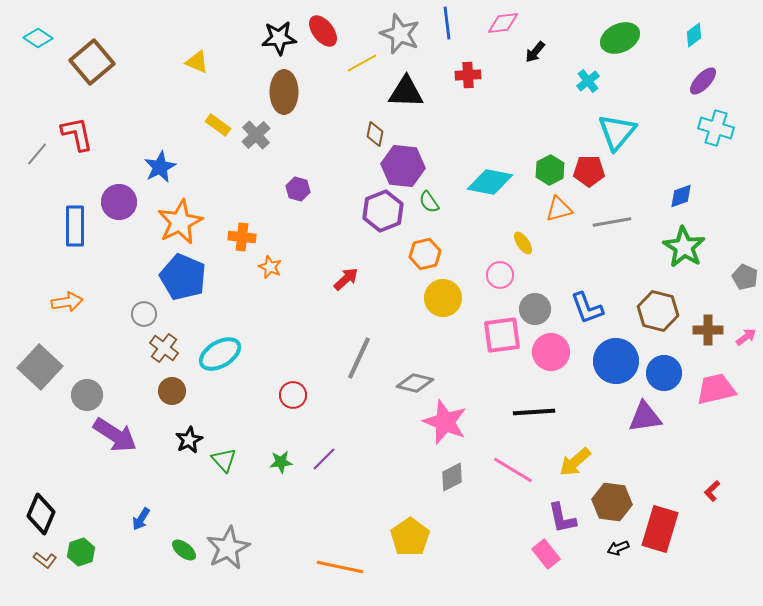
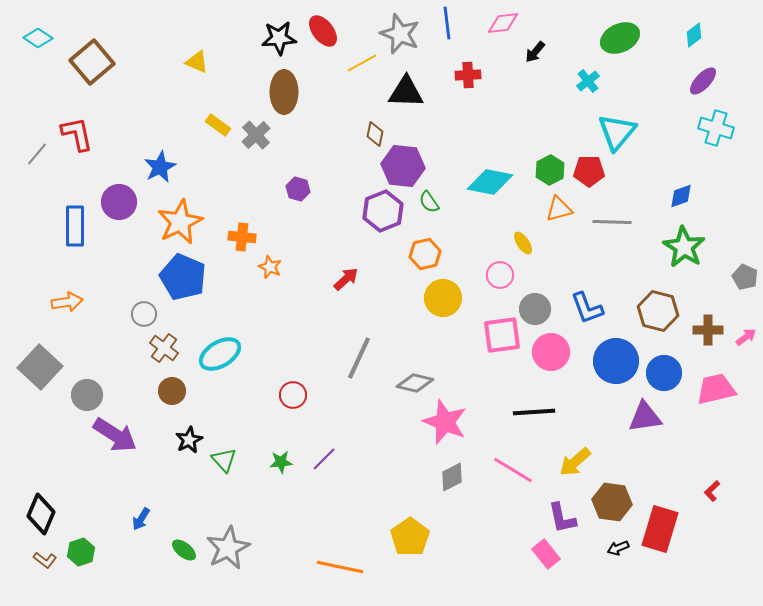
gray line at (612, 222): rotated 12 degrees clockwise
